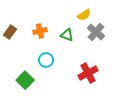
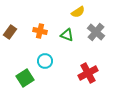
yellow semicircle: moved 6 px left, 3 px up
orange cross: rotated 24 degrees clockwise
cyan circle: moved 1 px left, 1 px down
green square: moved 2 px up; rotated 12 degrees clockwise
